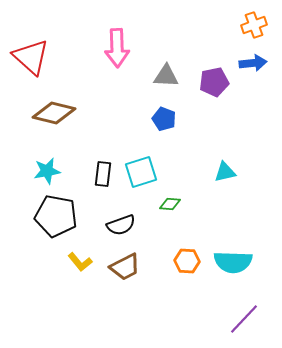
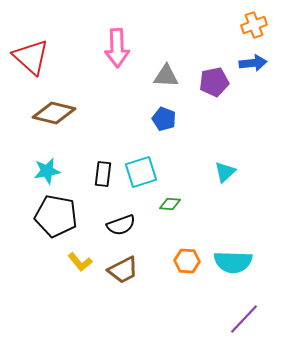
cyan triangle: rotated 30 degrees counterclockwise
brown trapezoid: moved 2 px left, 3 px down
